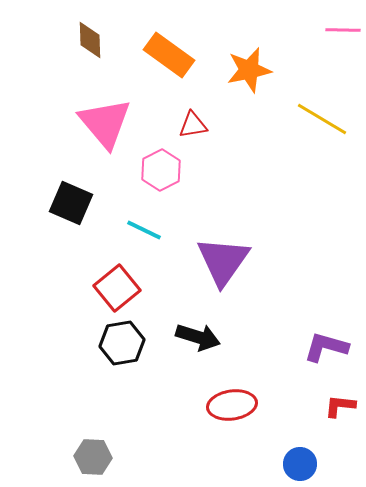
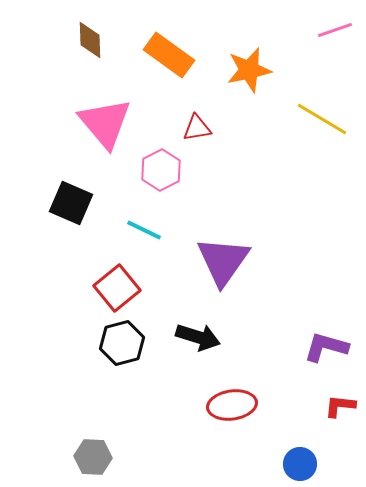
pink line: moved 8 px left; rotated 20 degrees counterclockwise
red triangle: moved 4 px right, 3 px down
black hexagon: rotated 6 degrees counterclockwise
